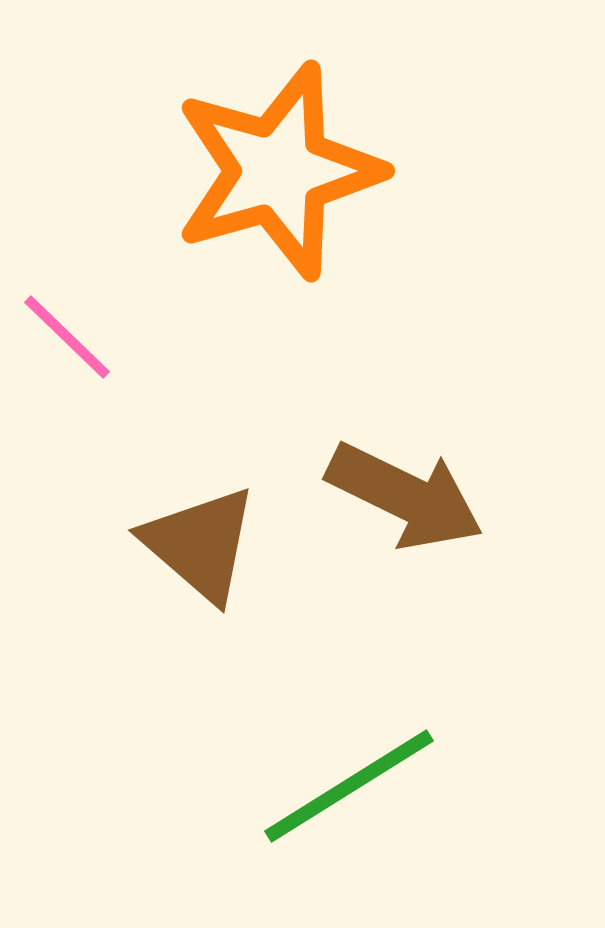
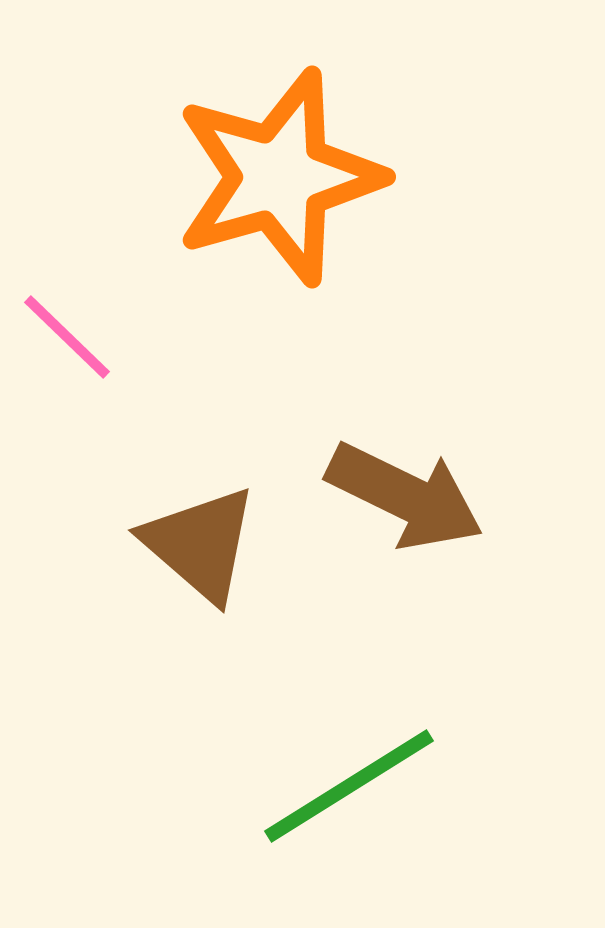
orange star: moved 1 px right, 6 px down
